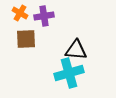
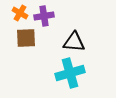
brown square: moved 1 px up
black triangle: moved 2 px left, 8 px up
cyan cross: moved 1 px right
